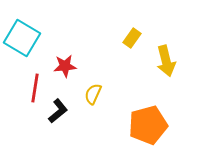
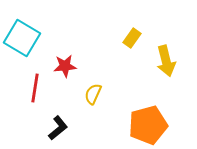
black L-shape: moved 17 px down
